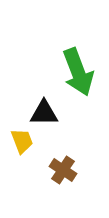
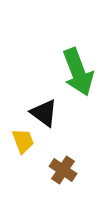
black triangle: rotated 36 degrees clockwise
yellow trapezoid: moved 1 px right
